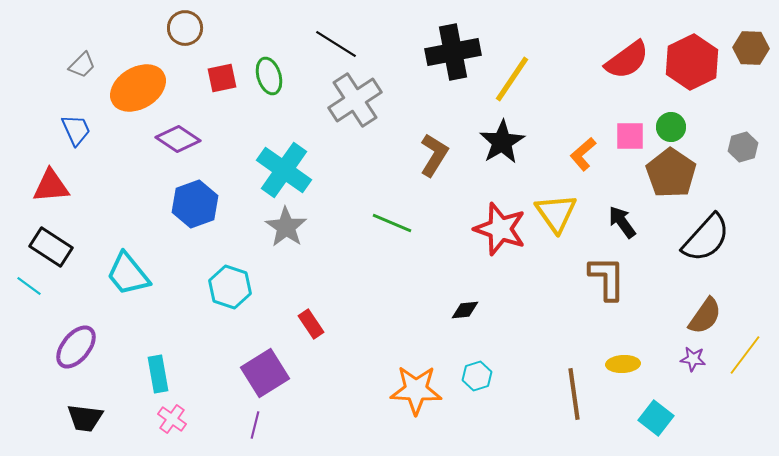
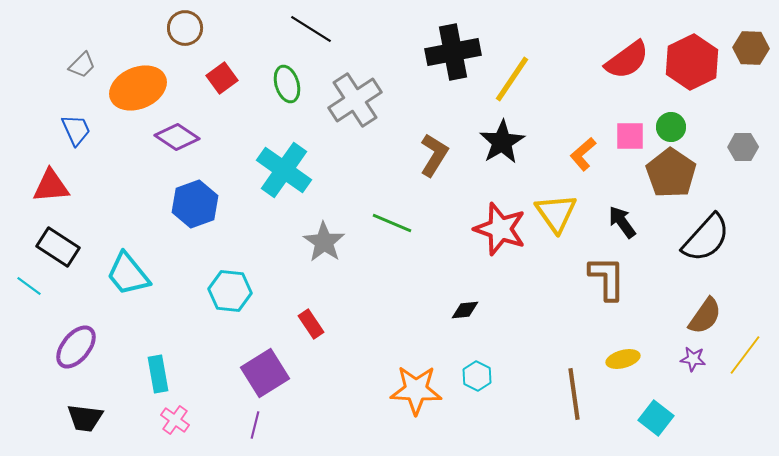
black line at (336, 44): moved 25 px left, 15 px up
green ellipse at (269, 76): moved 18 px right, 8 px down
red square at (222, 78): rotated 24 degrees counterclockwise
orange ellipse at (138, 88): rotated 8 degrees clockwise
purple diamond at (178, 139): moved 1 px left, 2 px up
gray hexagon at (743, 147): rotated 16 degrees clockwise
gray star at (286, 227): moved 38 px right, 15 px down
black rectangle at (51, 247): moved 7 px right
cyan hexagon at (230, 287): moved 4 px down; rotated 12 degrees counterclockwise
yellow ellipse at (623, 364): moved 5 px up; rotated 12 degrees counterclockwise
cyan hexagon at (477, 376): rotated 16 degrees counterclockwise
pink cross at (172, 419): moved 3 px right, 1 px down
